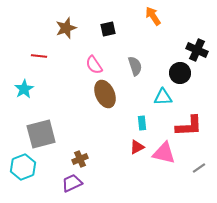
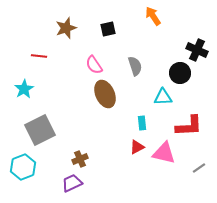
gray square: moved 1 px left, 4 px up; rotated 12 degrees counterclockwise
